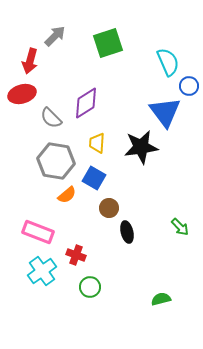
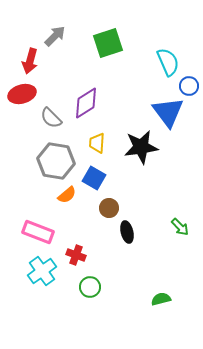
blue triangle: moved 3 px right
